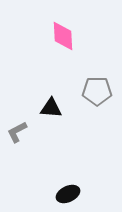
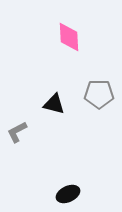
pink diamond: moved 6 px right, 1 px down
gray pentagon: moved 2 px right, 3 px down
black triangle: moved 3 px right, 4 px up; rotated 10 degrees clockwise
